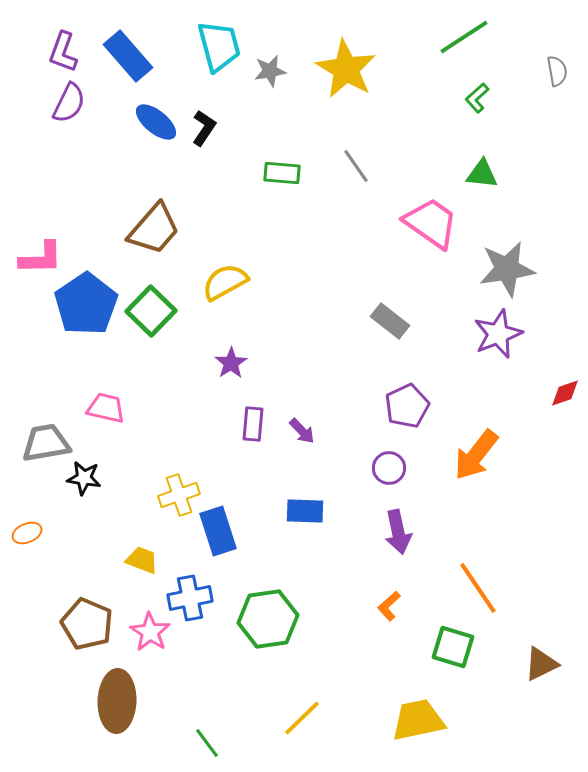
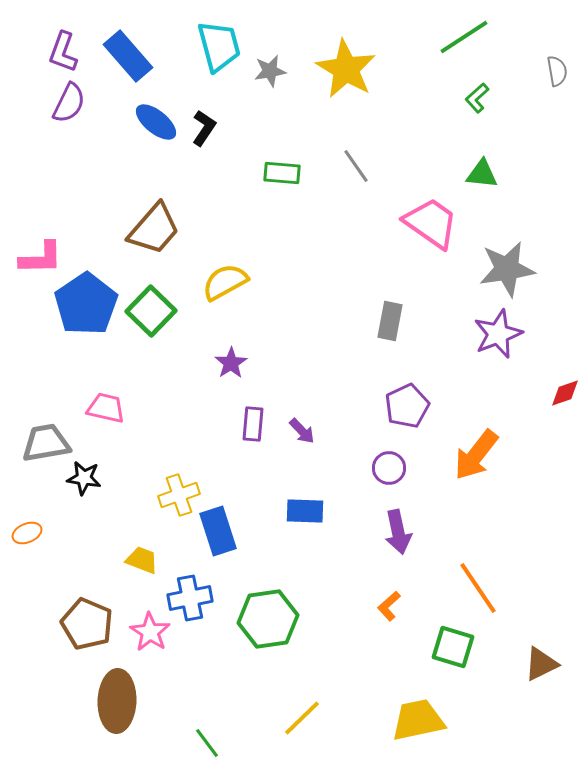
gray rectangle at (390, 321): rotated 63 degrees clockwise
